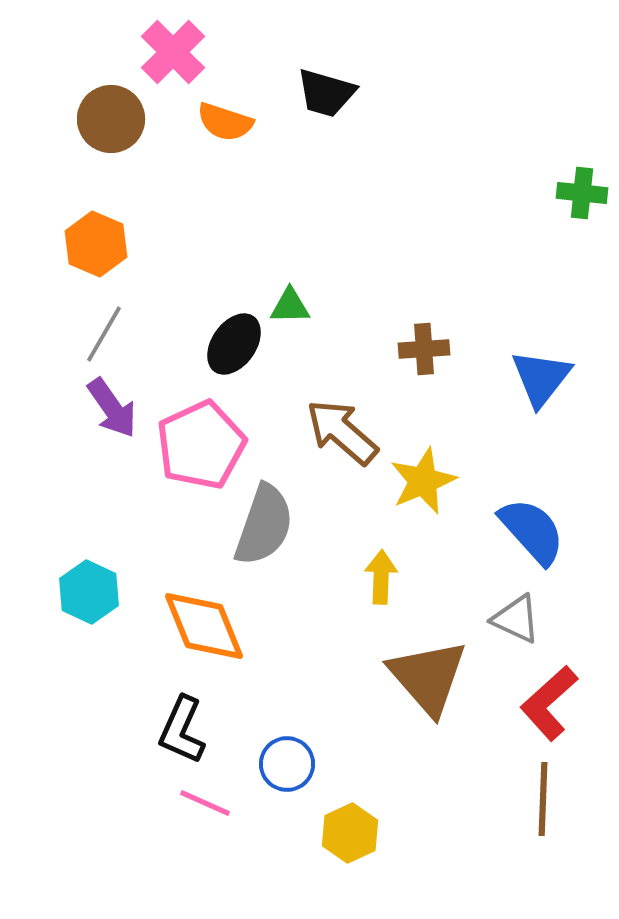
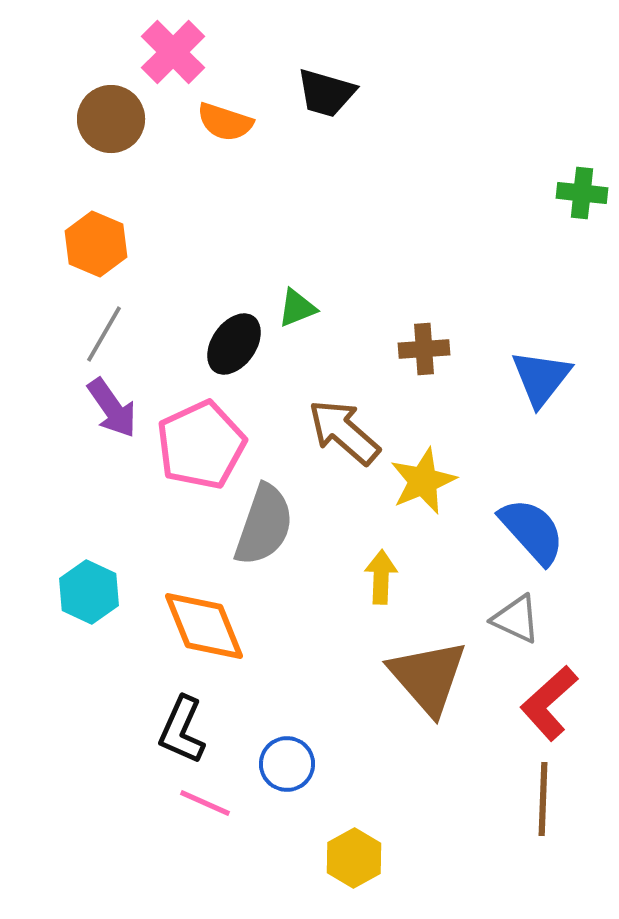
green triangle: moved 7 px right, 2 px down; rotated 21 degrees counterclockwise
brown arrow: moved 2 px right
yellow hexagon: moved 4 px right, 25 px down; rotated 4 degrees counterclockwise
